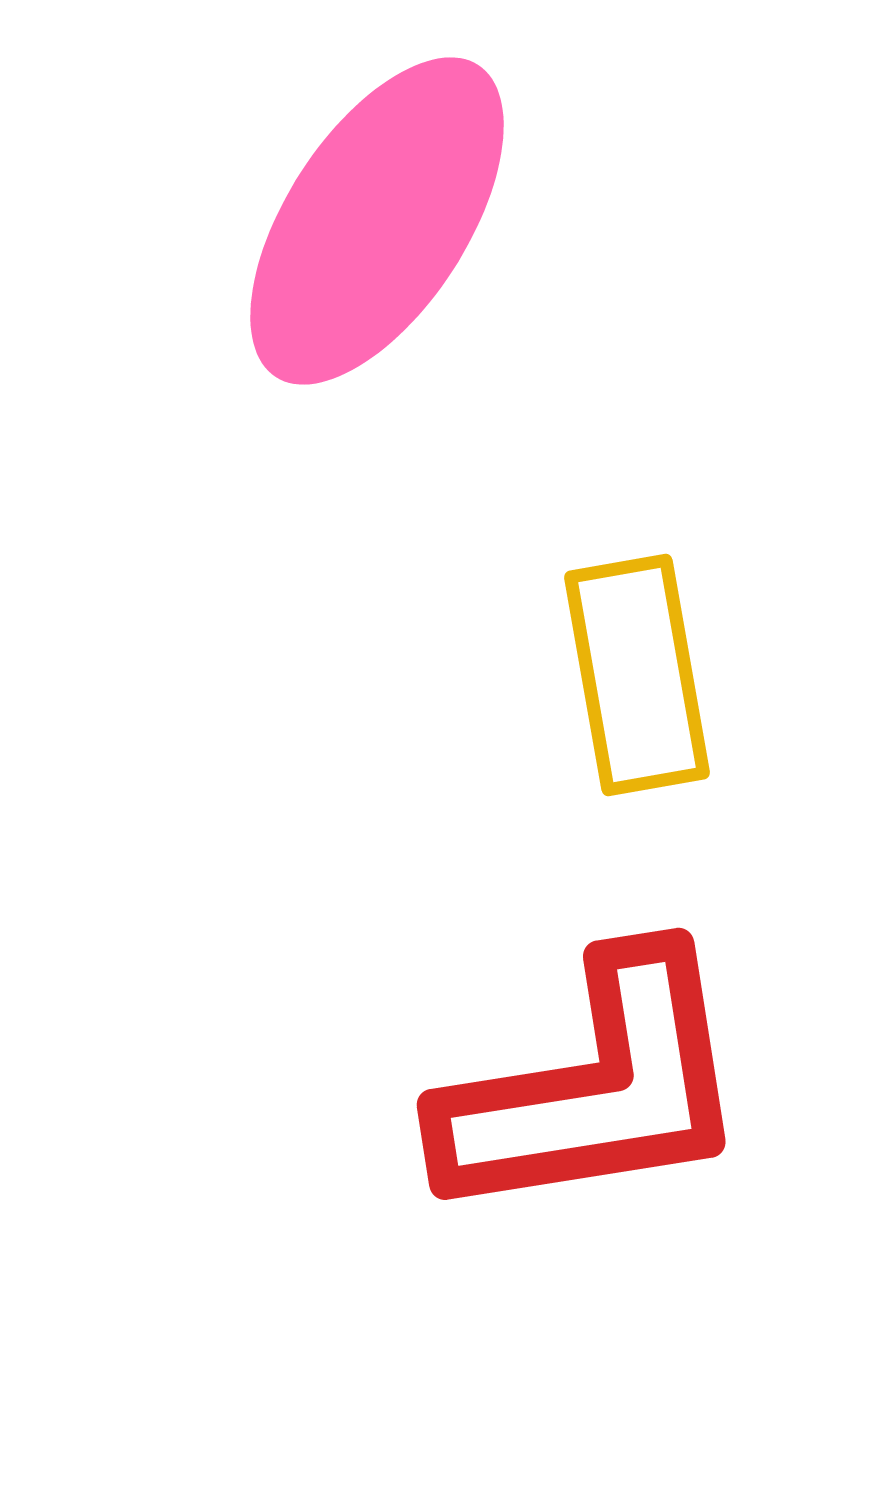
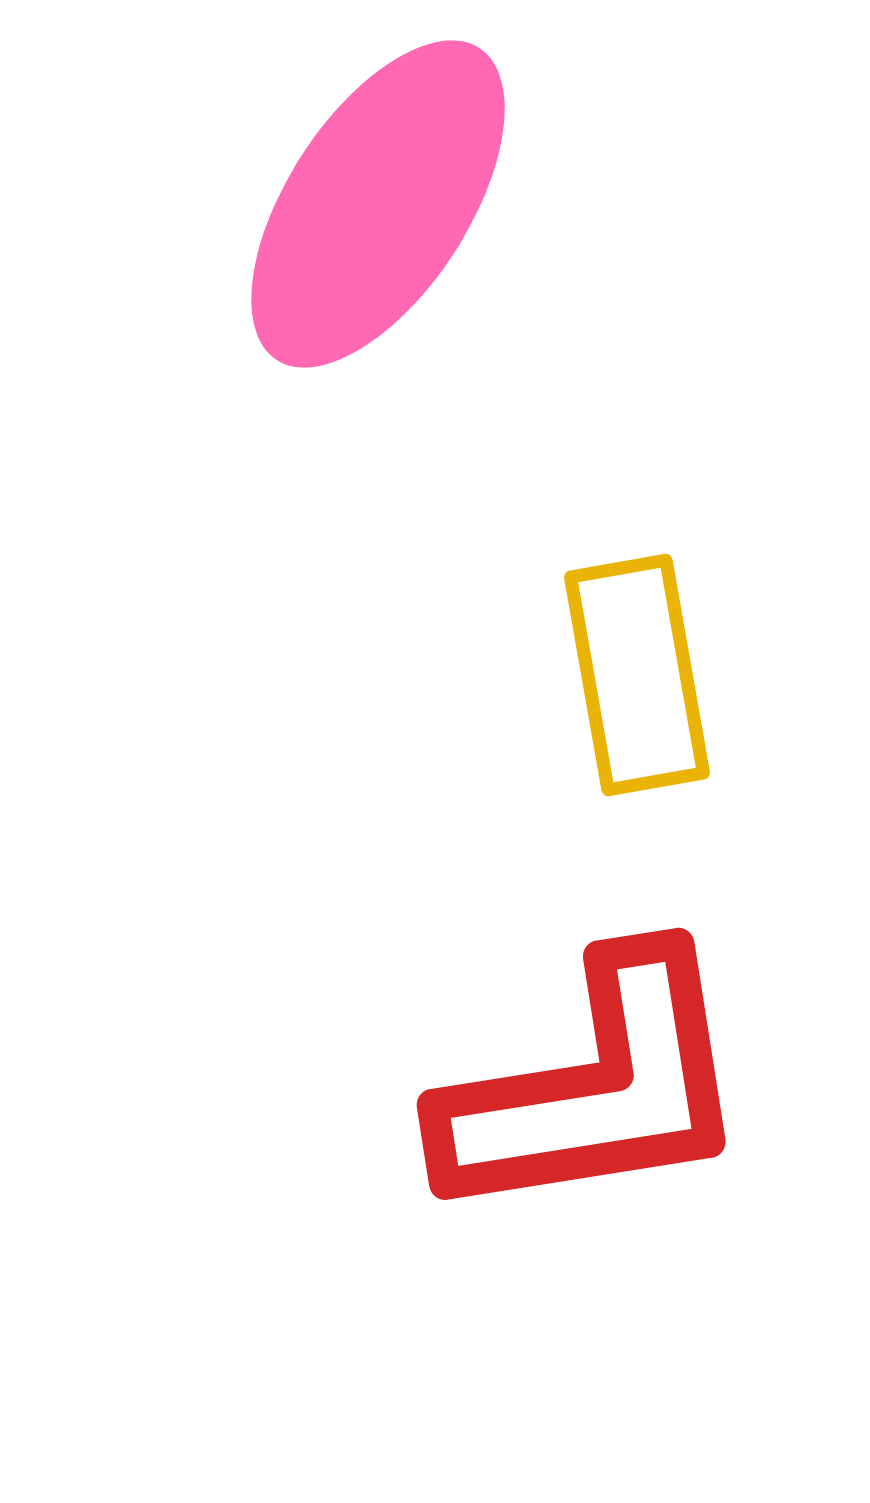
pink ellipse: moved 1 px right, 17 px up
